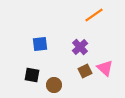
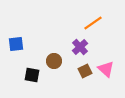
orange line: moved 1 px left, 8 px down
blue square: moved 24 px left
pink triangle: moved 1 px right, 1 px down
brown circle: moved 24 px up
